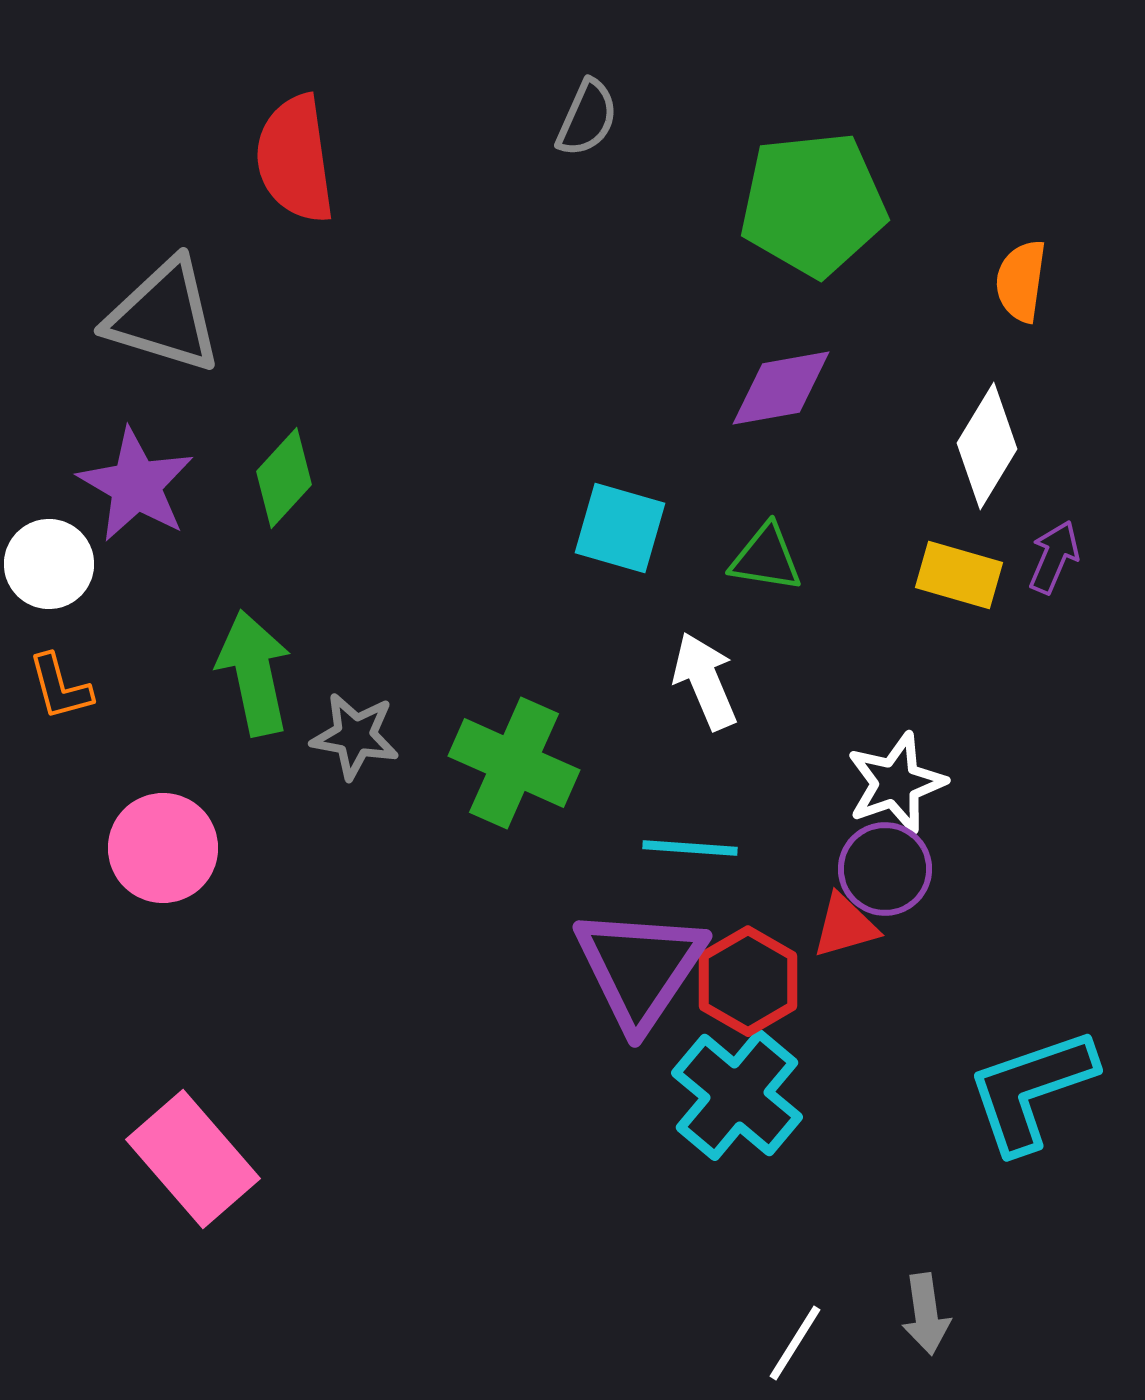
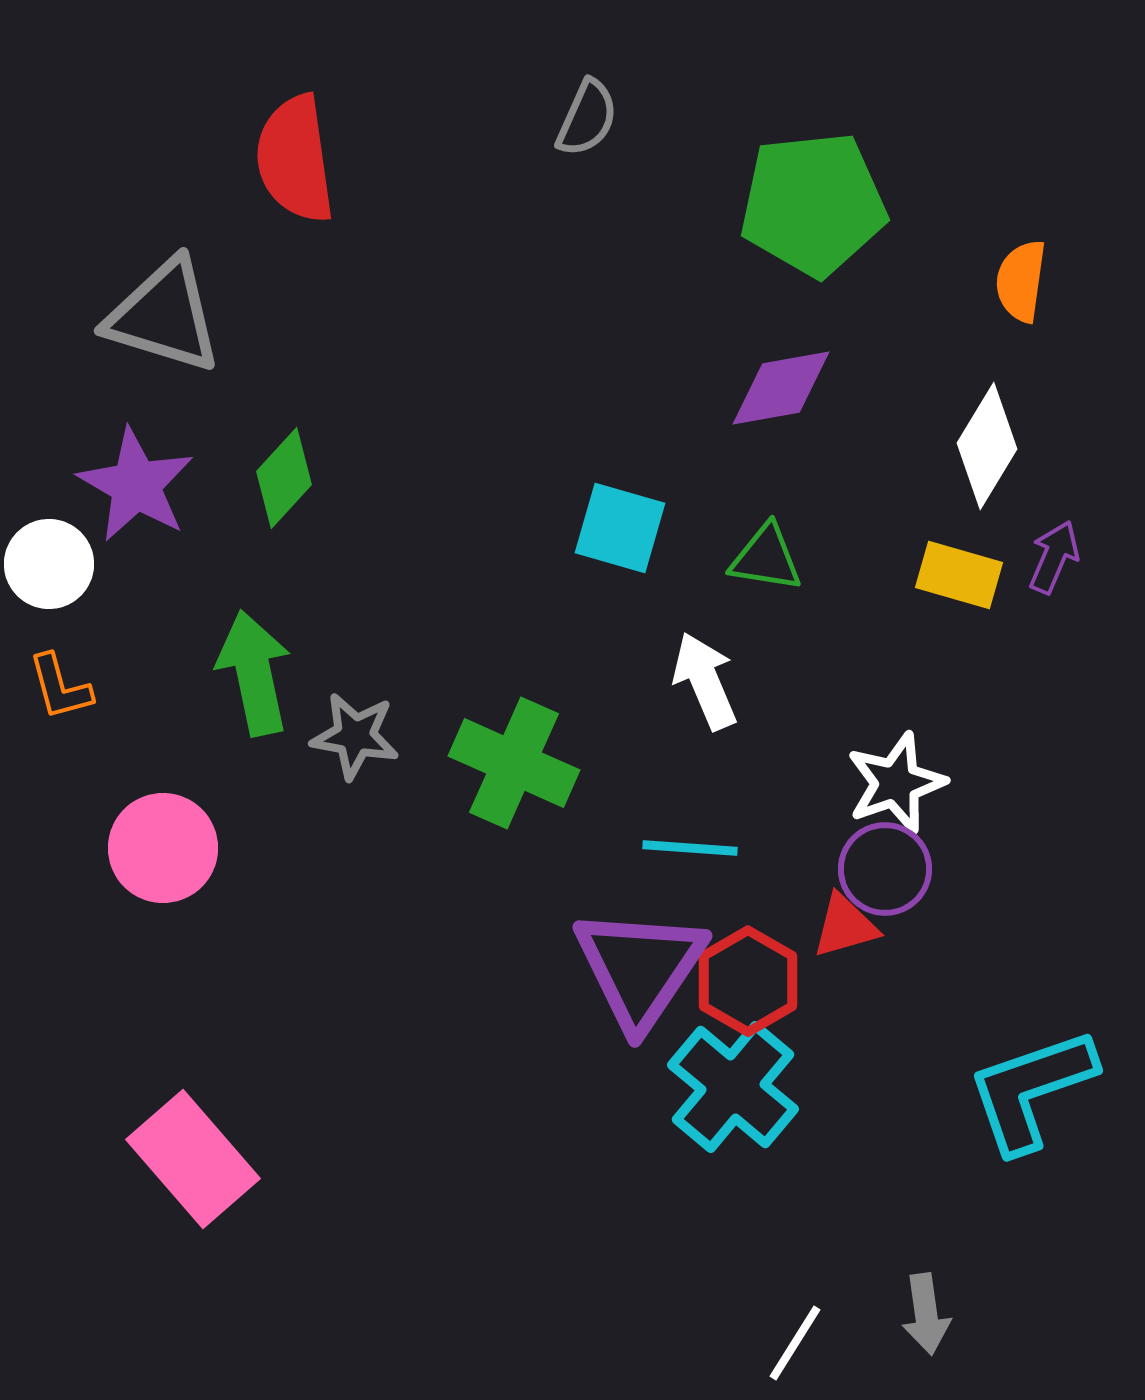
cyan cross: moved 4 px left, 8 px up
